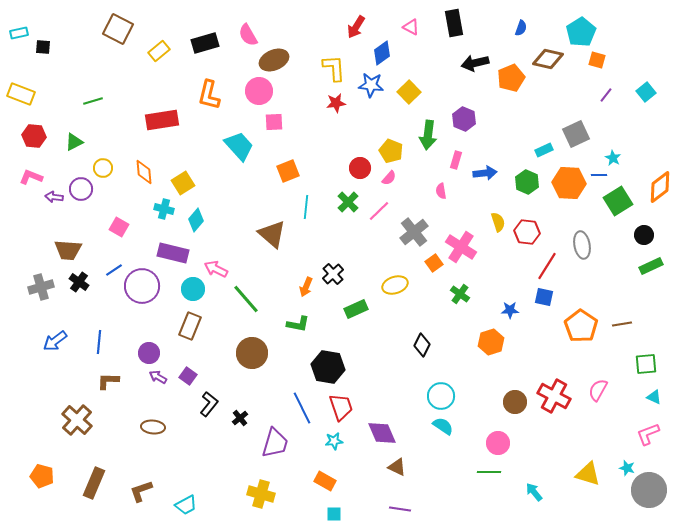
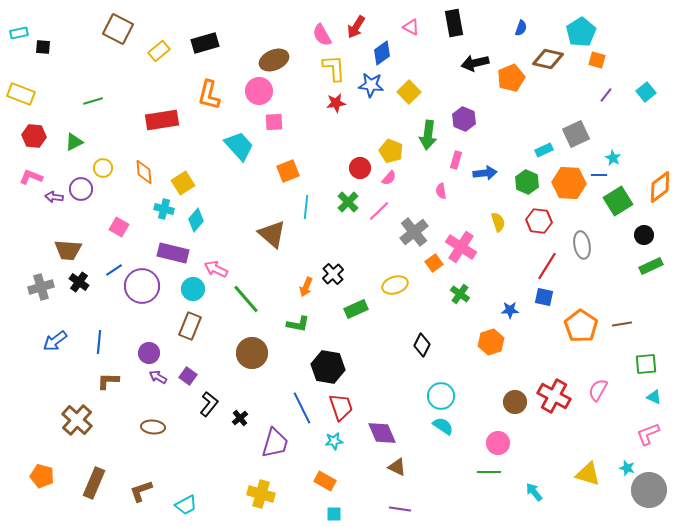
pink semicircle at (248, 35): moved 74 px right
red hexagon at (527, 232): moved 12 px right, 11 px up
